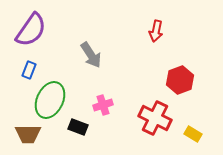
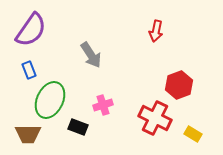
blue rectangle: rotated 42 degrees counterclockwise
red hexagon: moved 1 px left, 5 px down
